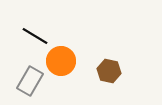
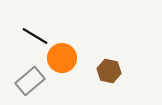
orange circle: moved 1 px right, 3 px up
gray rectangle: rotated 20 degrees clockwise
